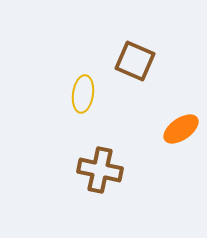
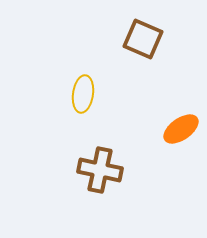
brown square: moved 8 px right, 22 px up
